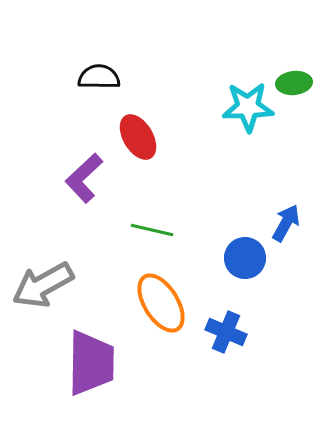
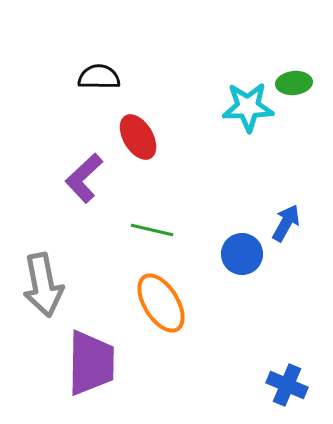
blue circle: moved 3 px left, 4 px up
gray arrow: rotated 72 degrees counterclockwise
blue cross: moved 61 px right, 53 px down
